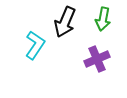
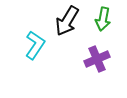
black arrow: moved 2 px right, 1 px up; rotated 8 degrees clockwise
